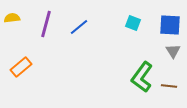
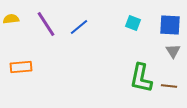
yellow semicircle: moved 1 px left, 1 px down
purple line: rotated 48 degrees counterclockwise
orange rectangle: rotated 35 degrees clockwise
green L-shape: moved 1 px left, 1 px down; rotated 24 degrees counterclockwise
